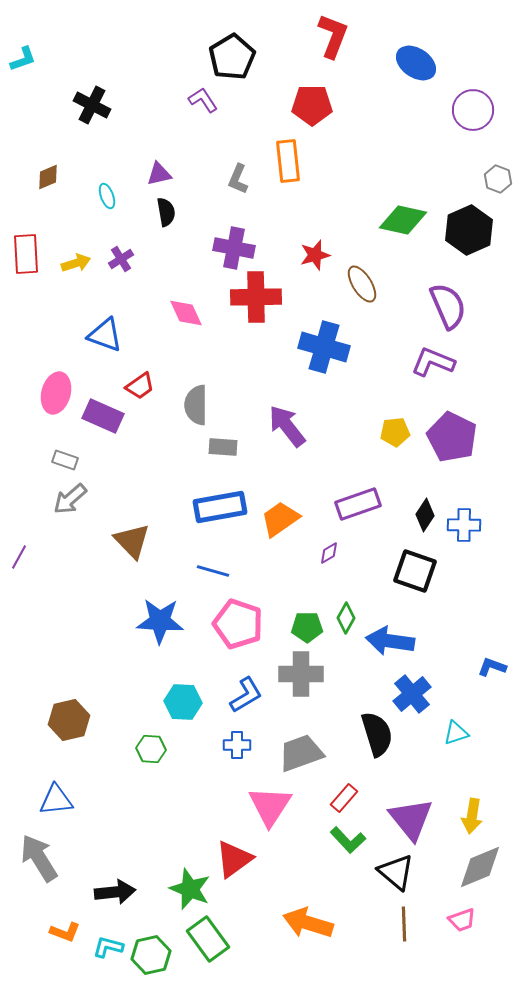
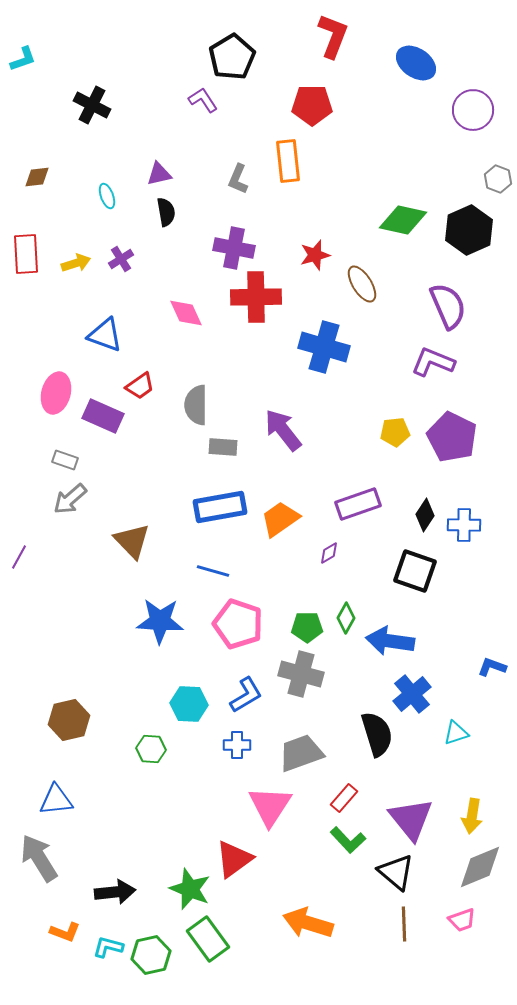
brown diamond at (48, 177): moved 11 px left; rotated 16 degrees clockwise
purple arrow at (287, 426): moved 4 px left, 4 px down
gray cross at (301, 674): rotated 15 degrees clockwise
cyan hexagon at (183, 702): moved 6 px right, 2 px down
